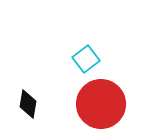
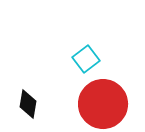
red circle: moved 2 px right
